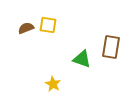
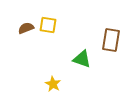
brown rectangle: moved 7 px up
